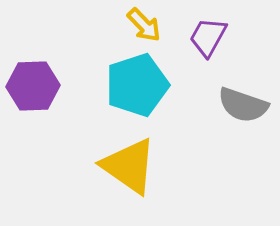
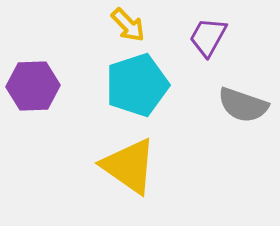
yellow arrow: moved 16 px left
